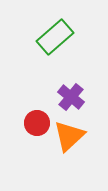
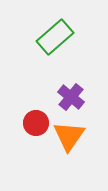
red circle: moved 1 px left
orange triangle: rotated 12 degrees counterclockwise
